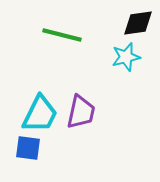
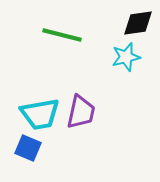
cyan trapezoid: rotated 54 degrees clockwise
blue square: rotated 16 degrees clockwise
